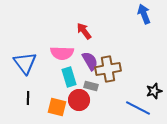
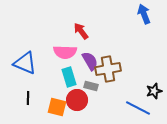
red arrow: moved 3 px left
pink semicircle: moved 3 px right, 1 px up
blue triangle: rotated 30 degrees counterclockwise
red circle: moved 2 px left
